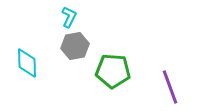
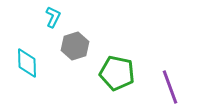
cyan L-shape: moved 16 px left
gray hexagon: rotated 8 degrees counterclockwise
green pentagon: moved 4 px right, 2 px down; rotated 8 degrees clockwise
